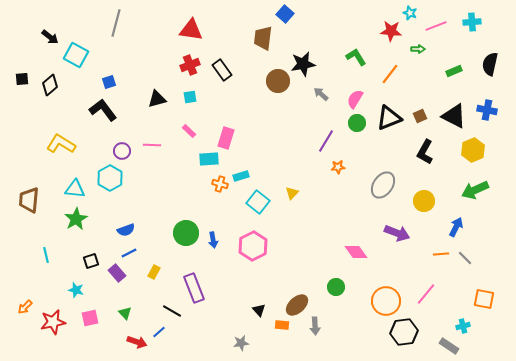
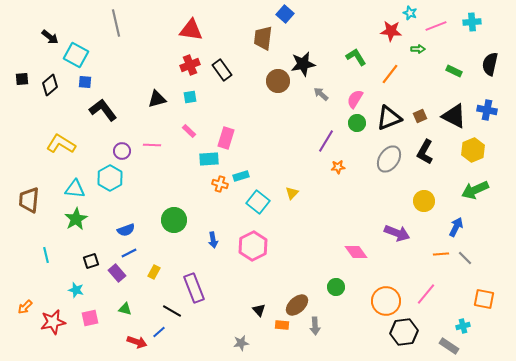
gray line at (116, 23): rotated 28 degrees counterclockwise
green rectangle at (454, 71): rotated 49 degrees clockwise
blue square at (109, 82): moved 24 px left; rotated 24 degrees clockwise
gray ellipse at (383, 185): moved 6 px right, 26 px up
green circle at (186, 233): moved 12 px left, 13 px up
green triangle at (125, 313): moved 4 px up; rotated 32 degrees counterclockwise
